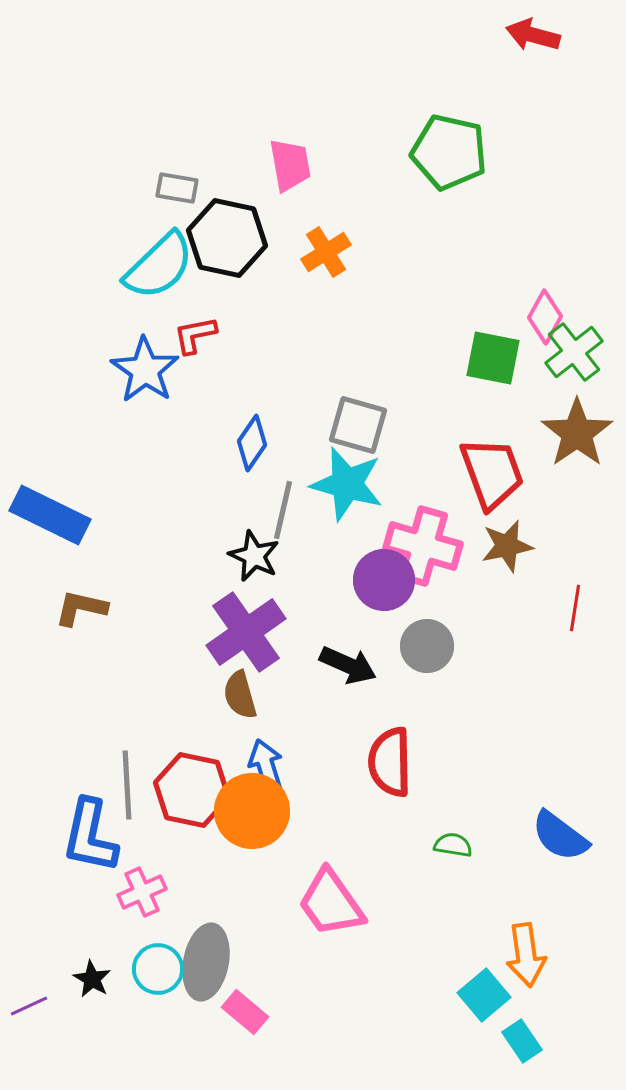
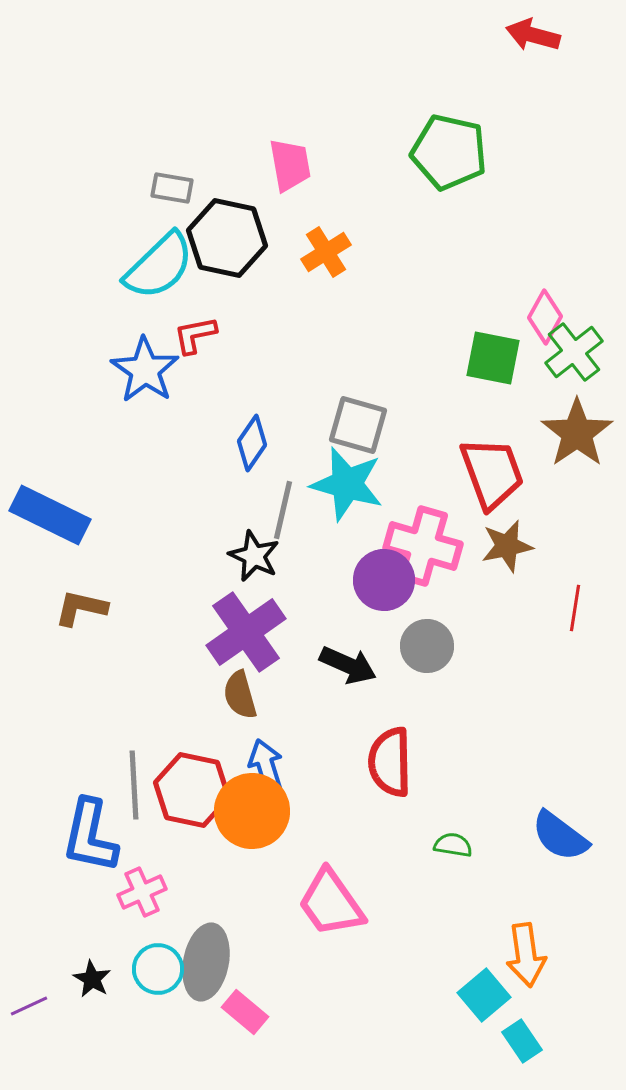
gray rectangle at (177, 188): moved 5 px left
gray line at (127, 785): moved 7 px right
